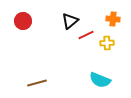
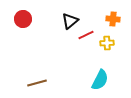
red circle: moved 2 px up
cyan semicircle: rotated 85 degrees counterclockwise
